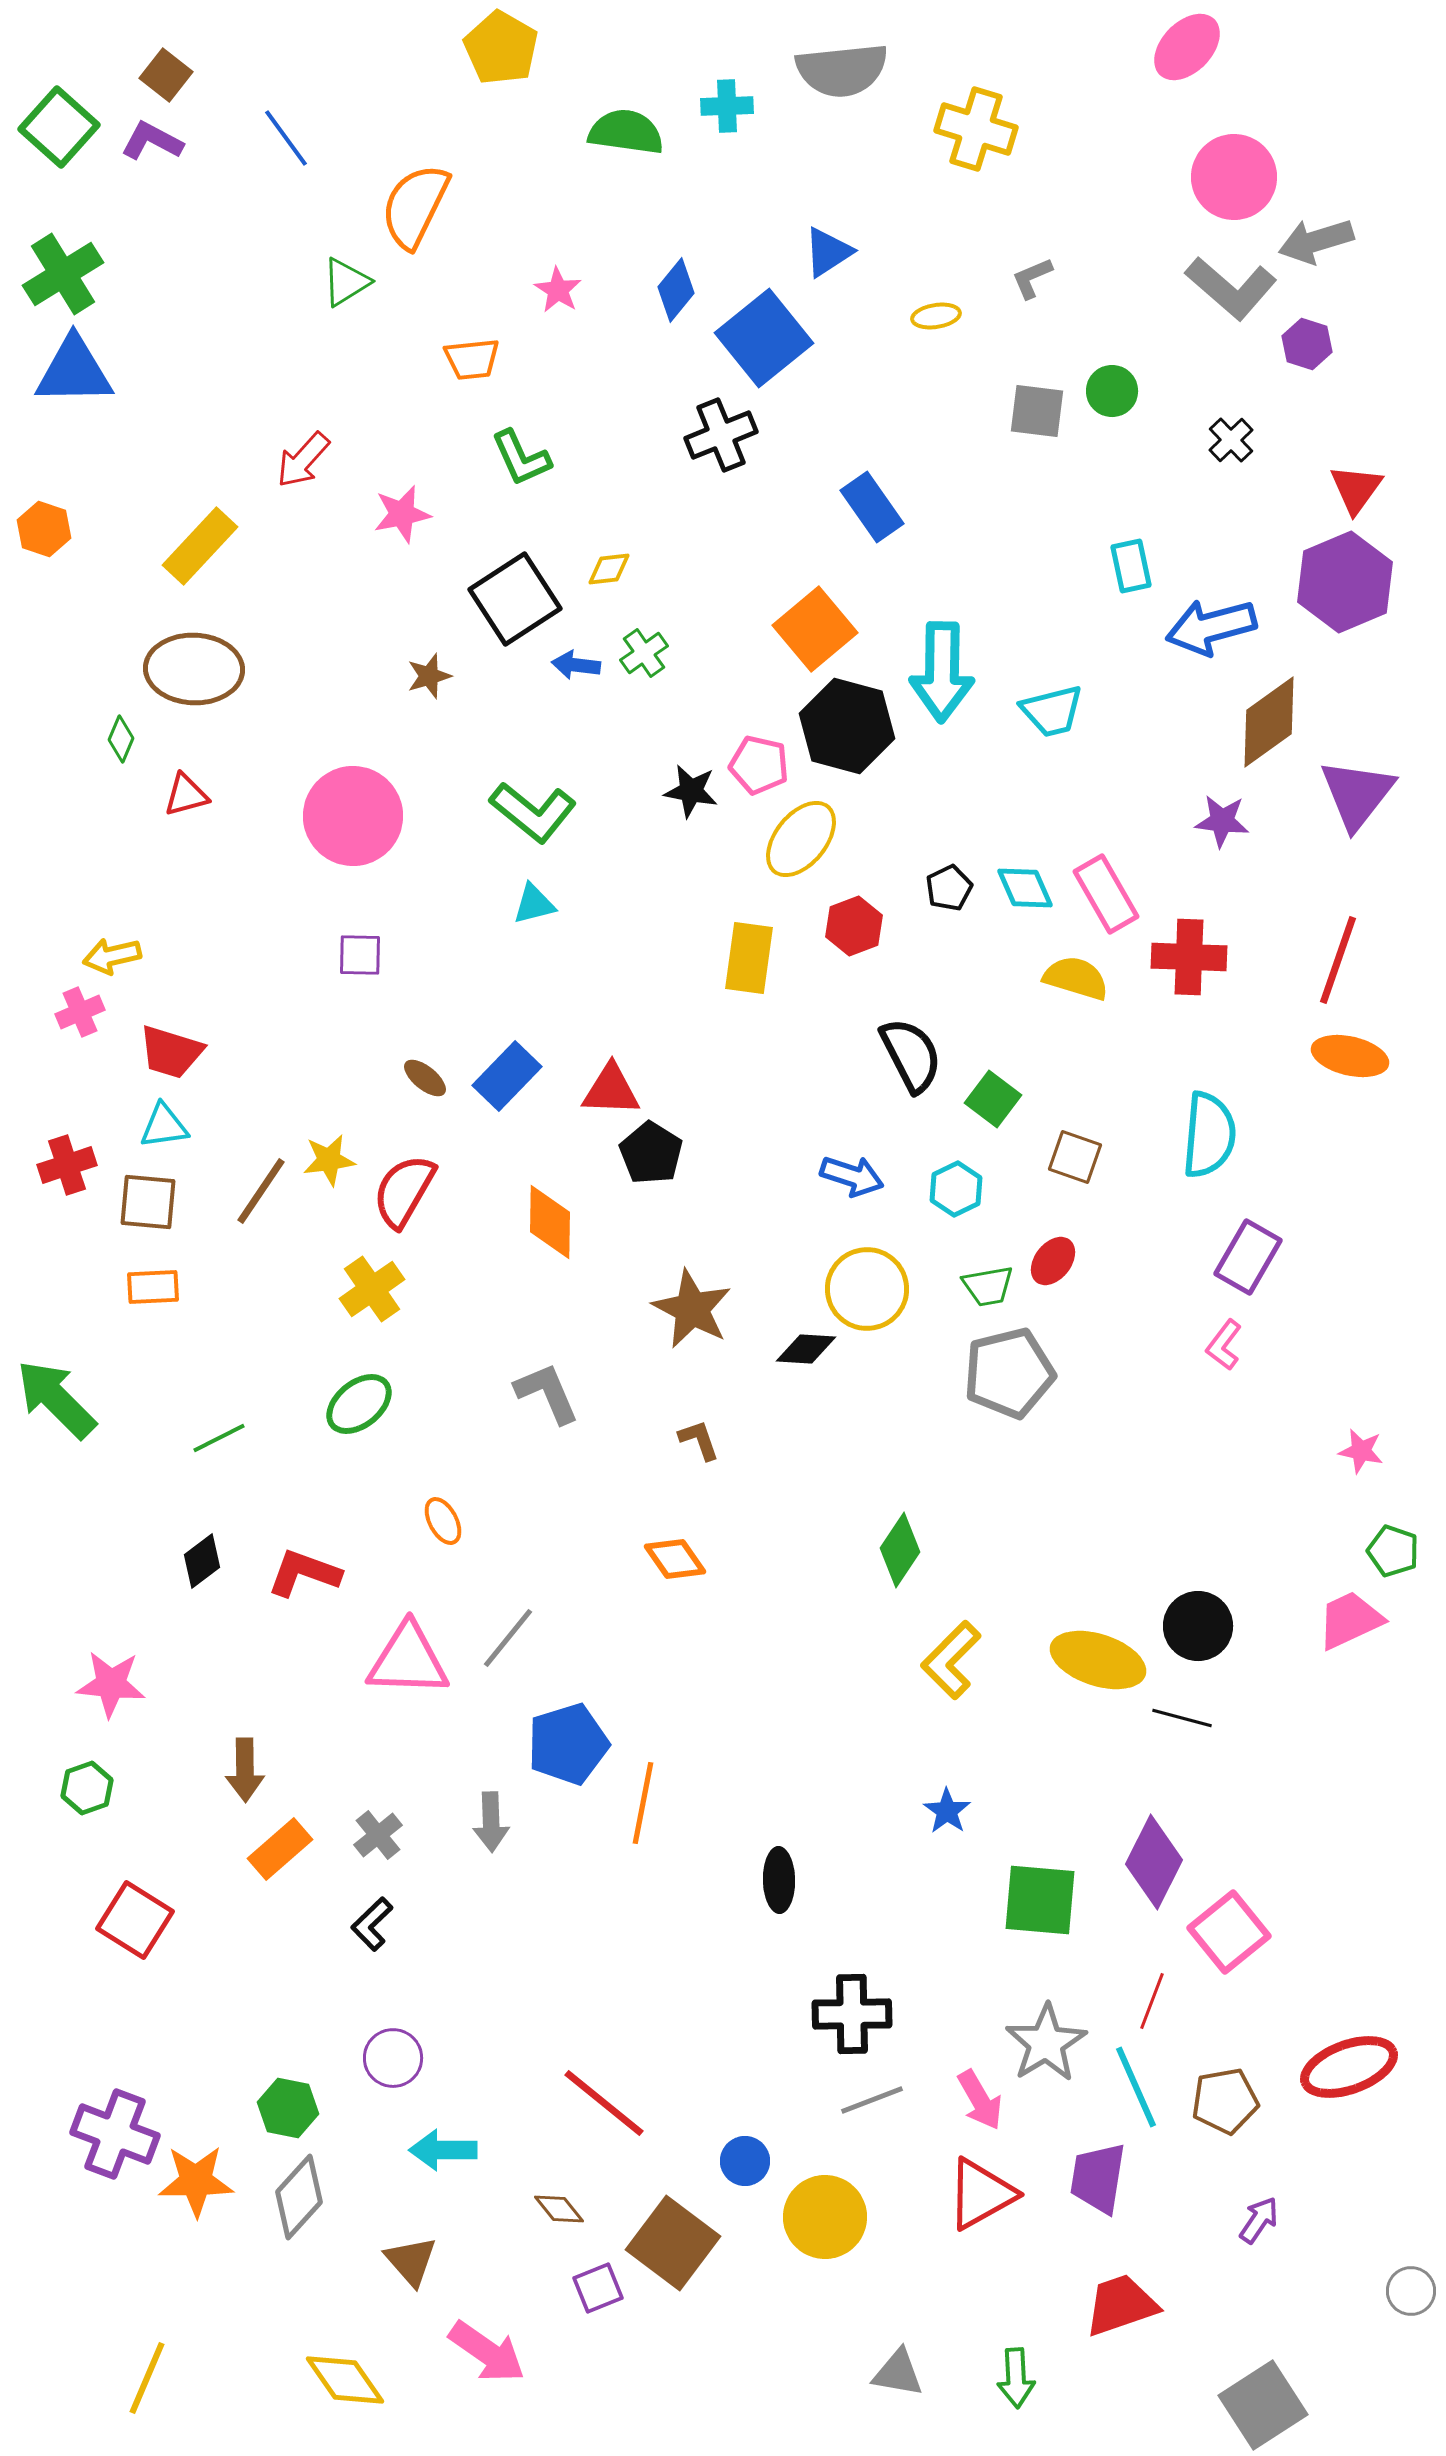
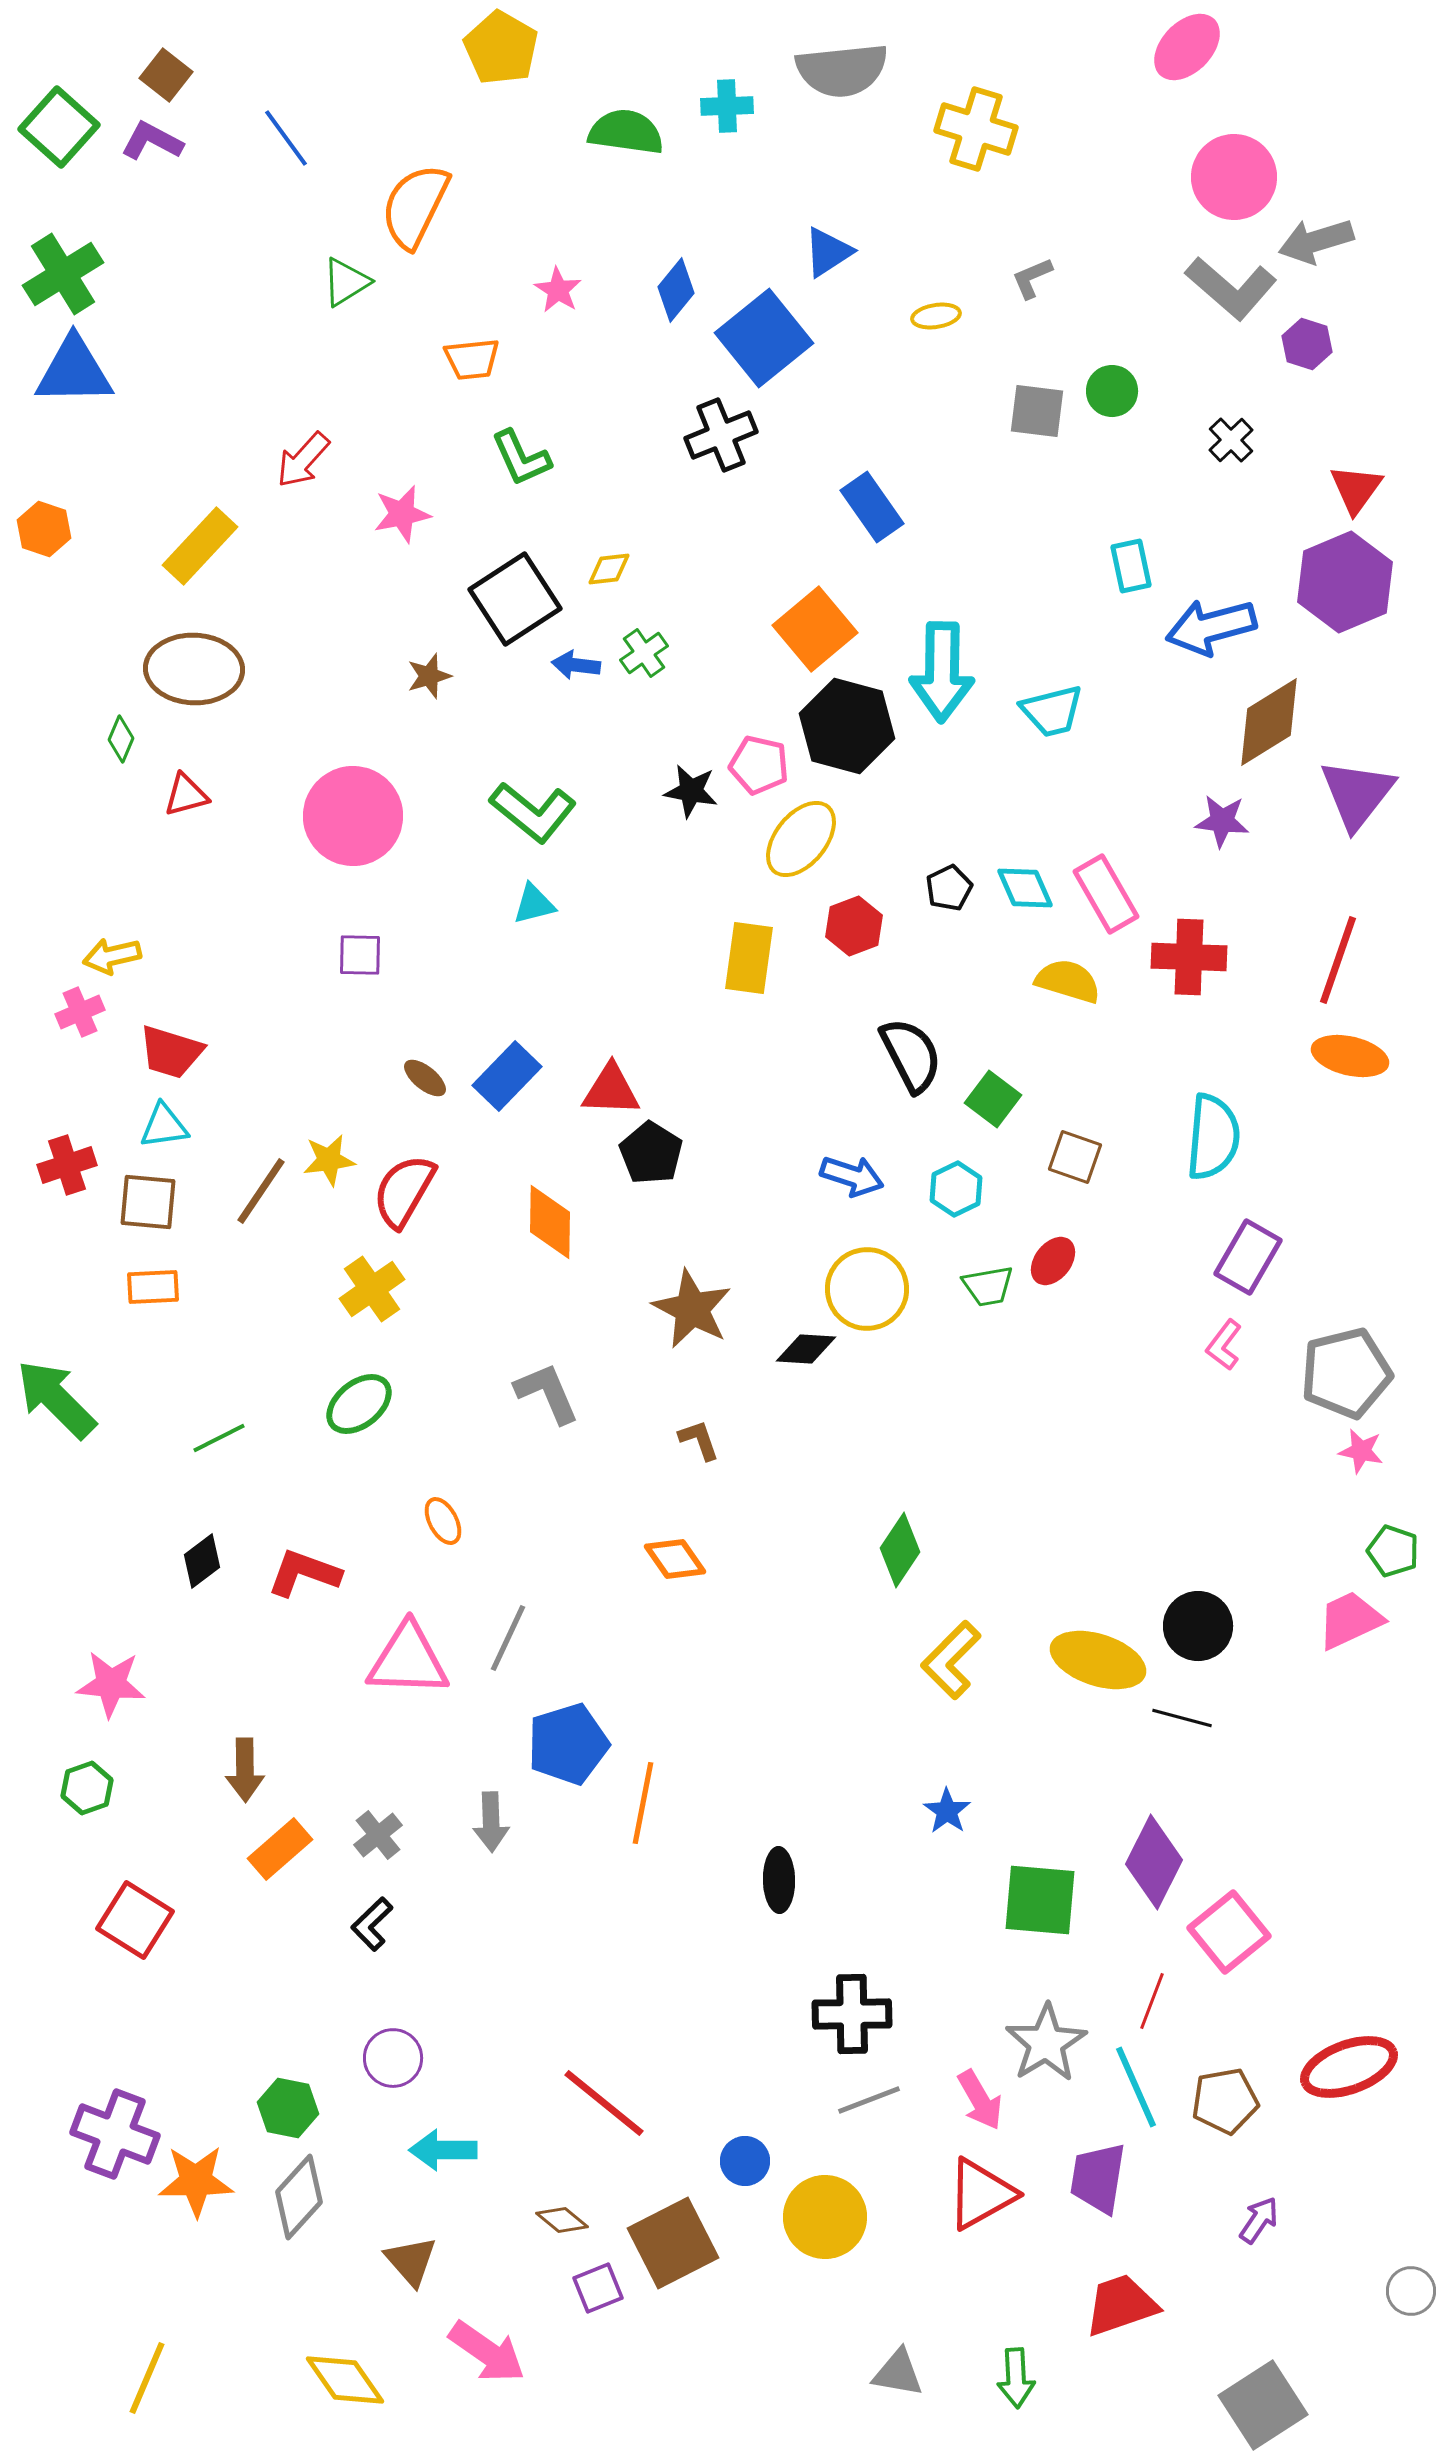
brown diamond at (1269, 722): rotated 4 degrees clockwise
yellow semicircle at (1076, 978): moved 8 px left, 3 px down
cyan semicircle at (1209, 1135): moved 4 px right, 2 px down
gray pentagon at (1009, 1373): moved 337 px right
gray line at (508, 1638): rotated 14 degrees counterclockwise
gray line at (872, 2100): moved 3 px left
brown diamond at (559, 2209): moved 3 px right, 11 px down; rotated 12 degrees counterclockwise
brown square at (673, 2243): rotated 26 degrees clockwise
